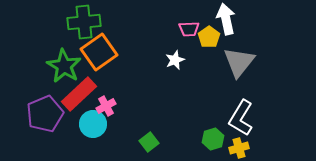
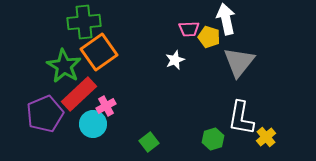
yellow pentagon: rotated 20 degrees counterclockwise
white L-shape: rotated 21 degrees counterclockwise
yellow cross: moved 27 px right, 11 px up; rotated 24 degrees counterclockwise
